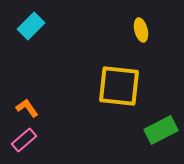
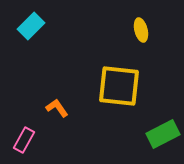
orange L-shape: moved 30 px right
green rectangle: moved 2 px right, 4 px down
pink rectangle: rotated 20 degrees counterclockwise
